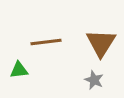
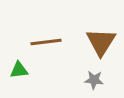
brown triangle: moved 1 px up
gray star: rotated 18 degrees counterclockwise
